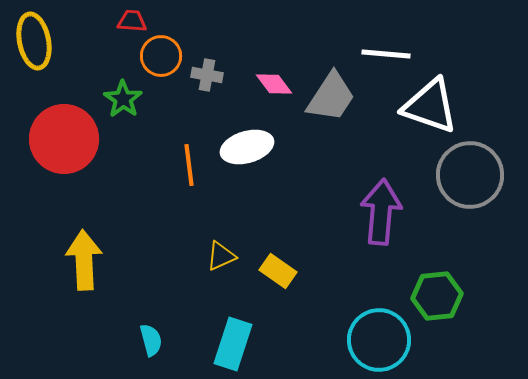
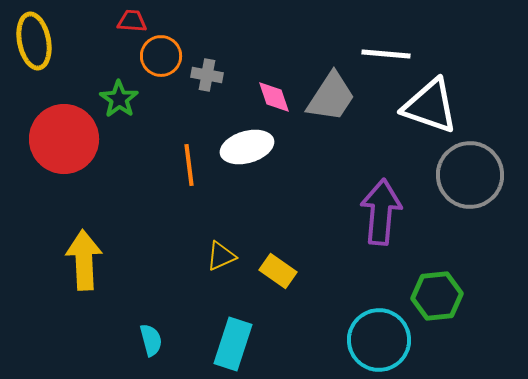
pink diamond: moved 13 px down; rotated 18 degrees clockwise
green star: moved 4 px left
